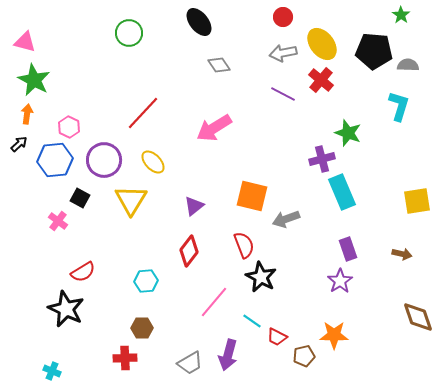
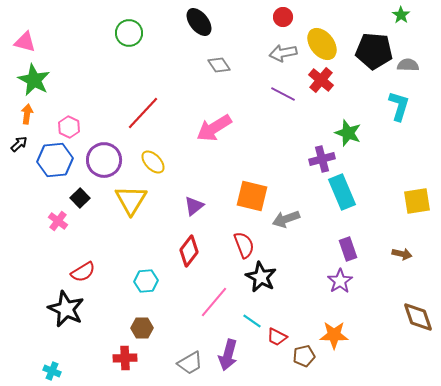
black square at (80, 198): rotated 18 degrees clockwise
